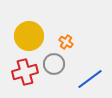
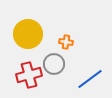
yellow circle: moved 1 px left, 2 px up
orange cross: rotated 24 degrees counterclockwise
red cross: moved 4 px right, 3 px down
